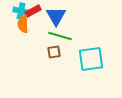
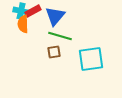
blue triangle: moved 1 px left; rotated 10 degrees clockwise
